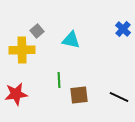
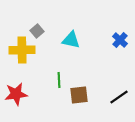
blue cross: moved 3 px left, 11 px down
black line: rotated 60 degrees counterclockwise
